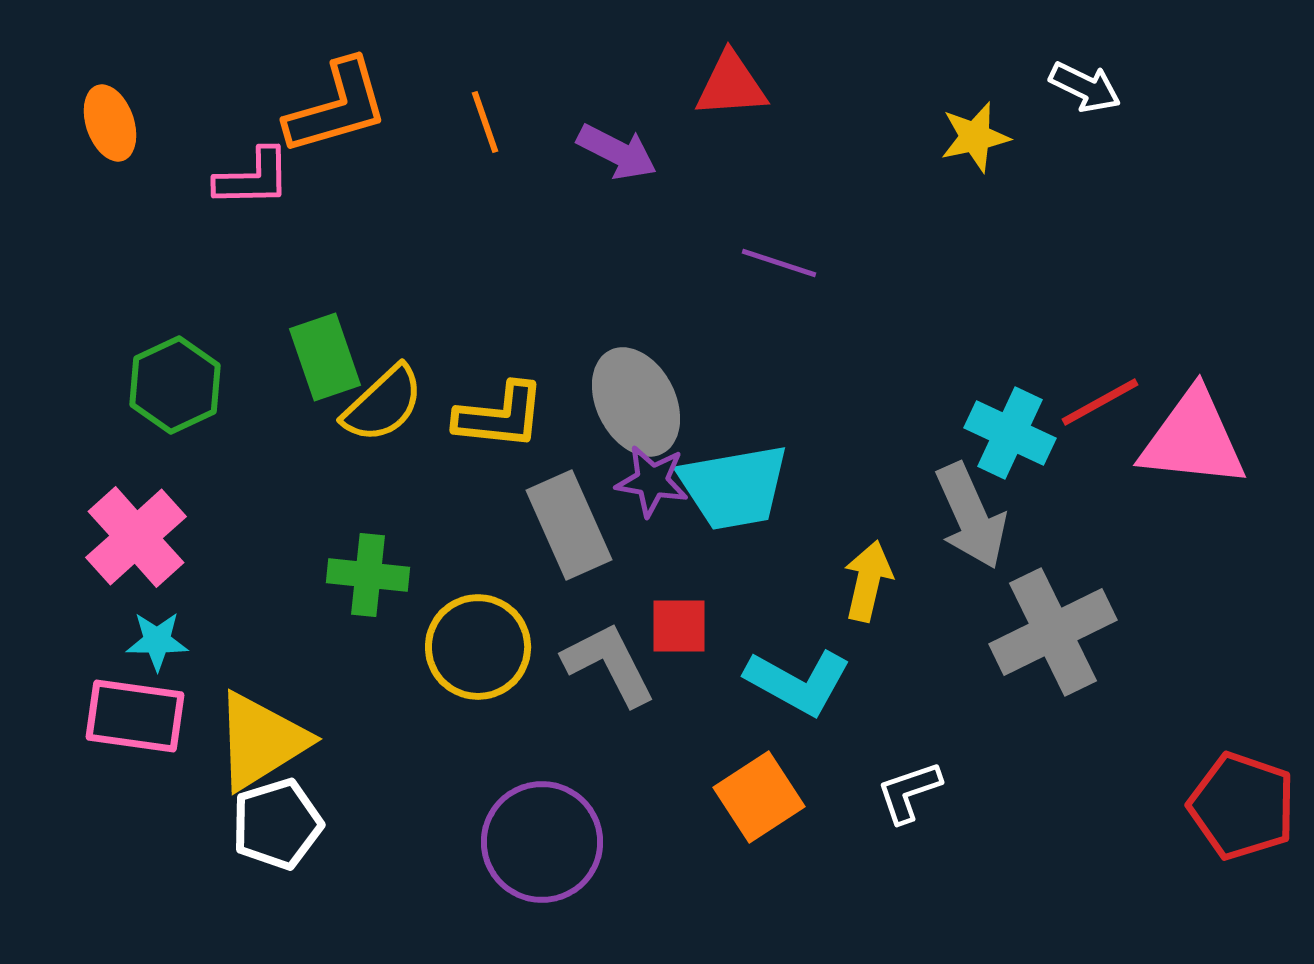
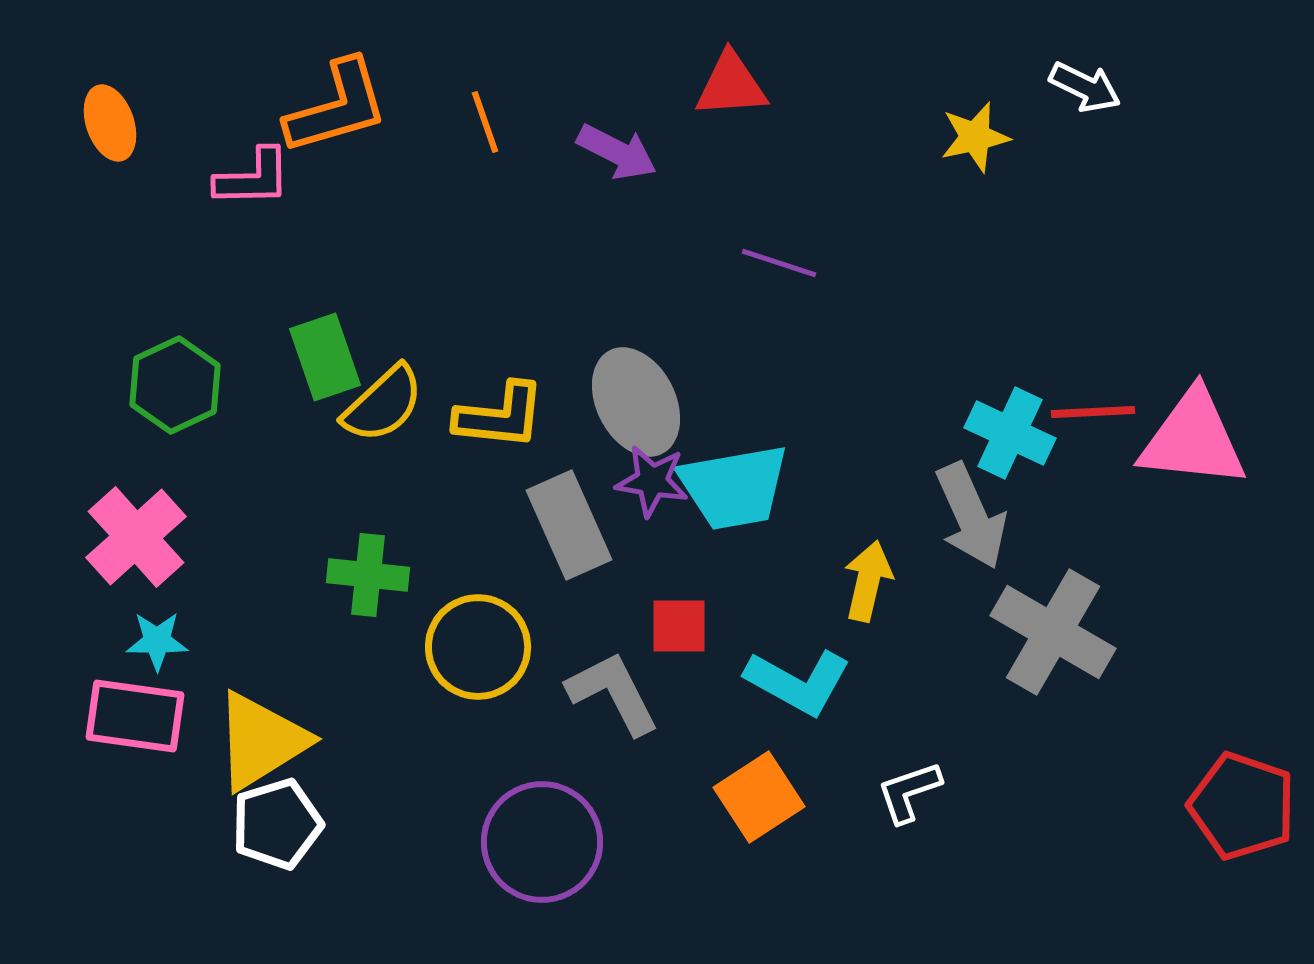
red line: moved 7 px left, 10 px down; rotated 26 degrees clockwise
gray cross: rotated 34 degrees counterclockwise
gray L-shape: moved 4 px right, 29 px down
